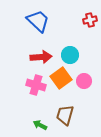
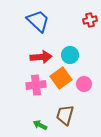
pink circle: moved 3 px down
pink cross: rotated 24 degrees counterclockwise
